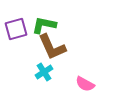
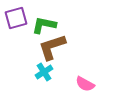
purple square: moved 11 px up
brown L-shape: rotated 96 degrees clockwise
